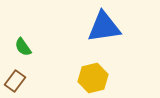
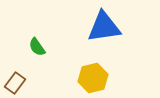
green semicircle: moved 14 px right
brown rectangle: moved 2 px down
